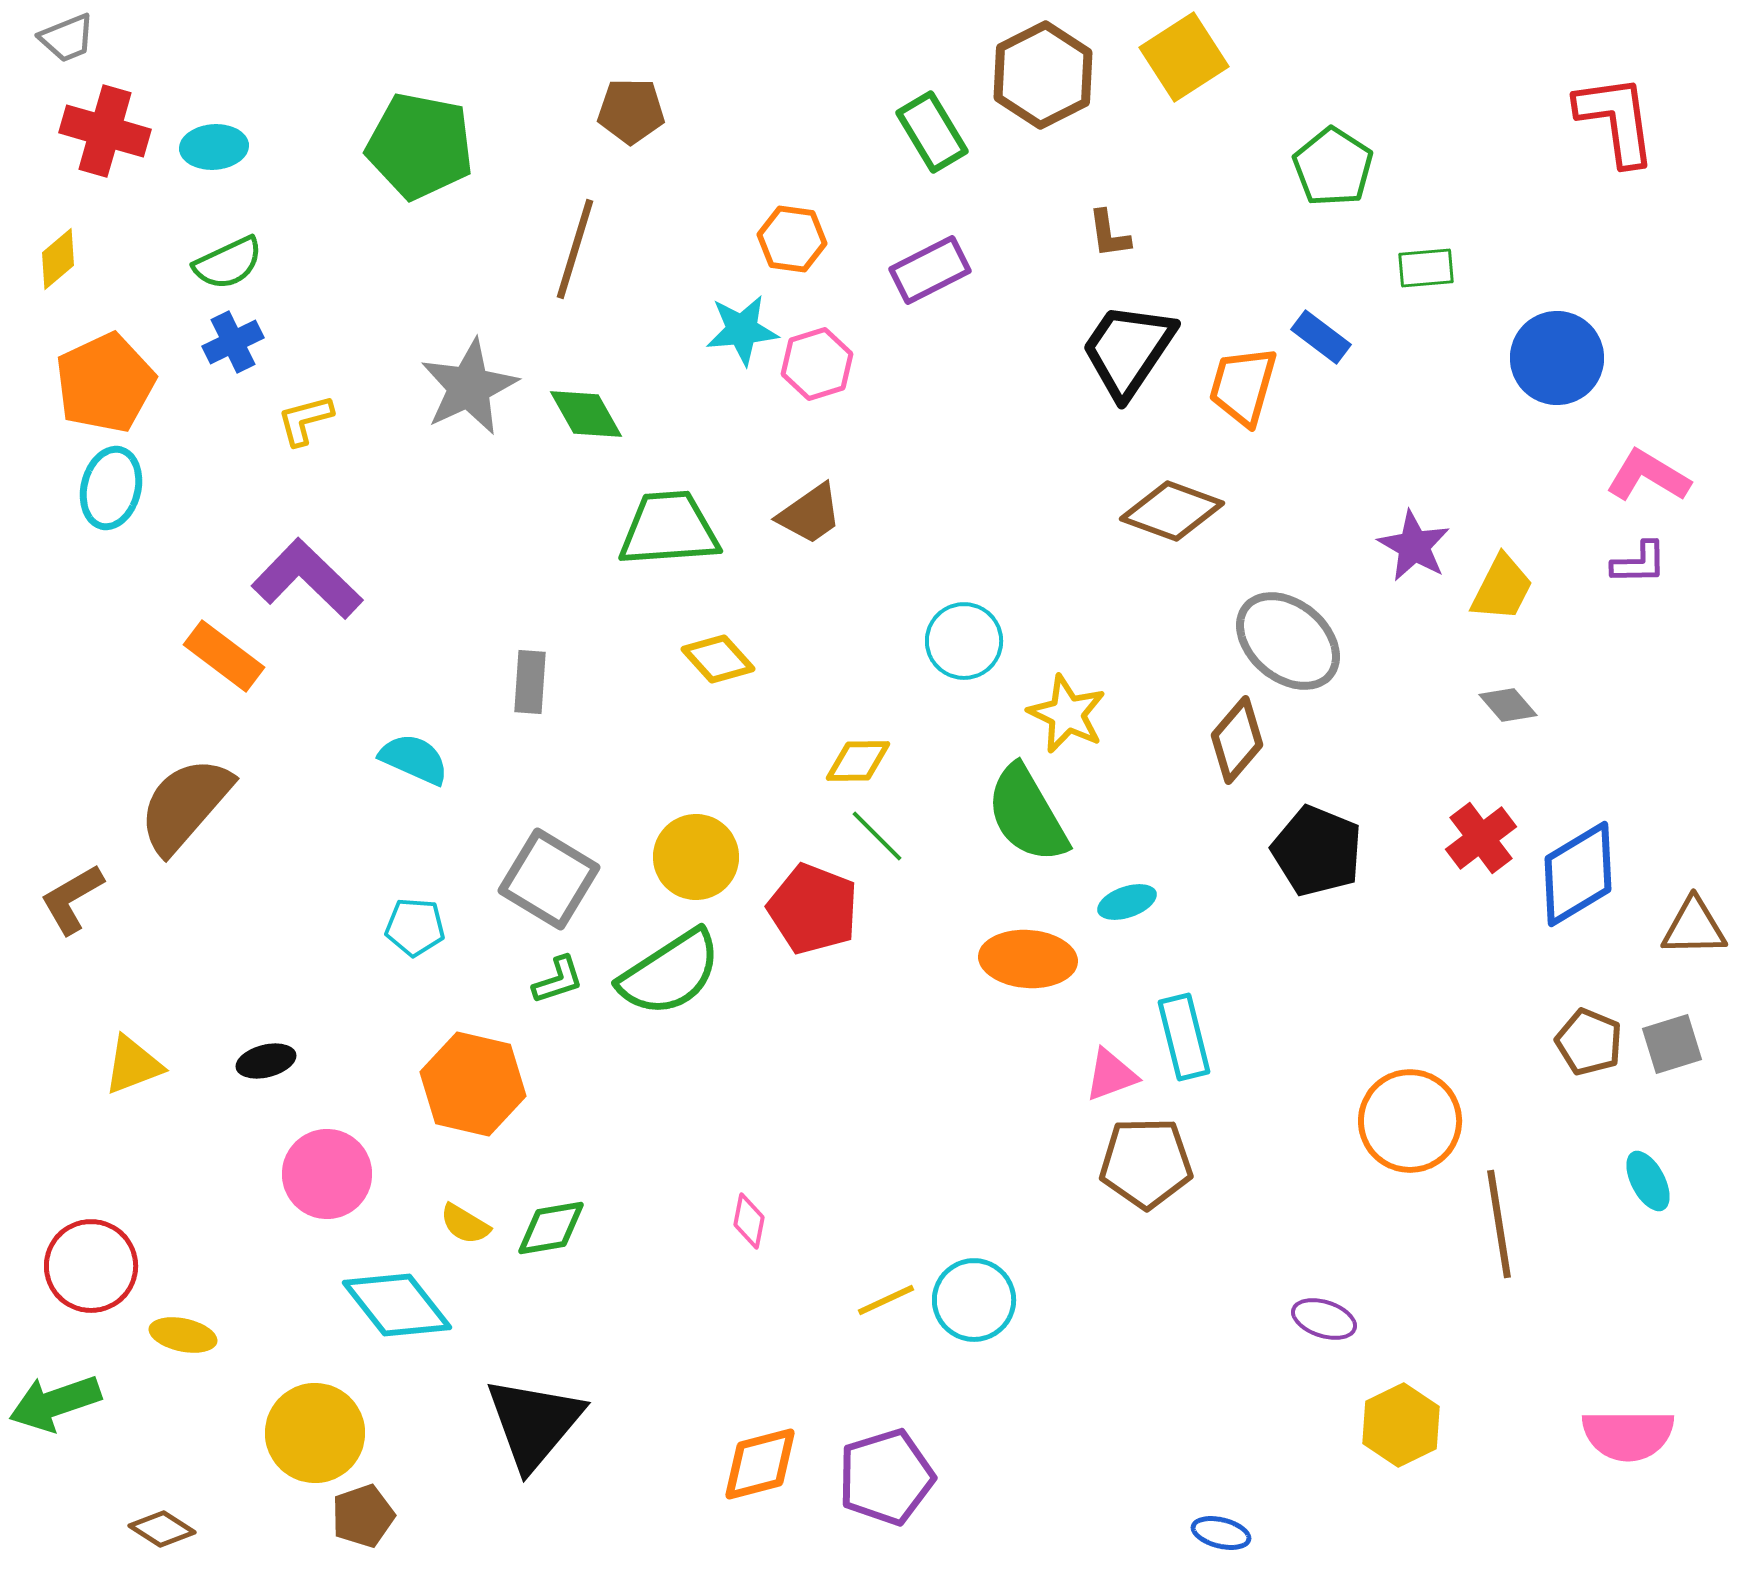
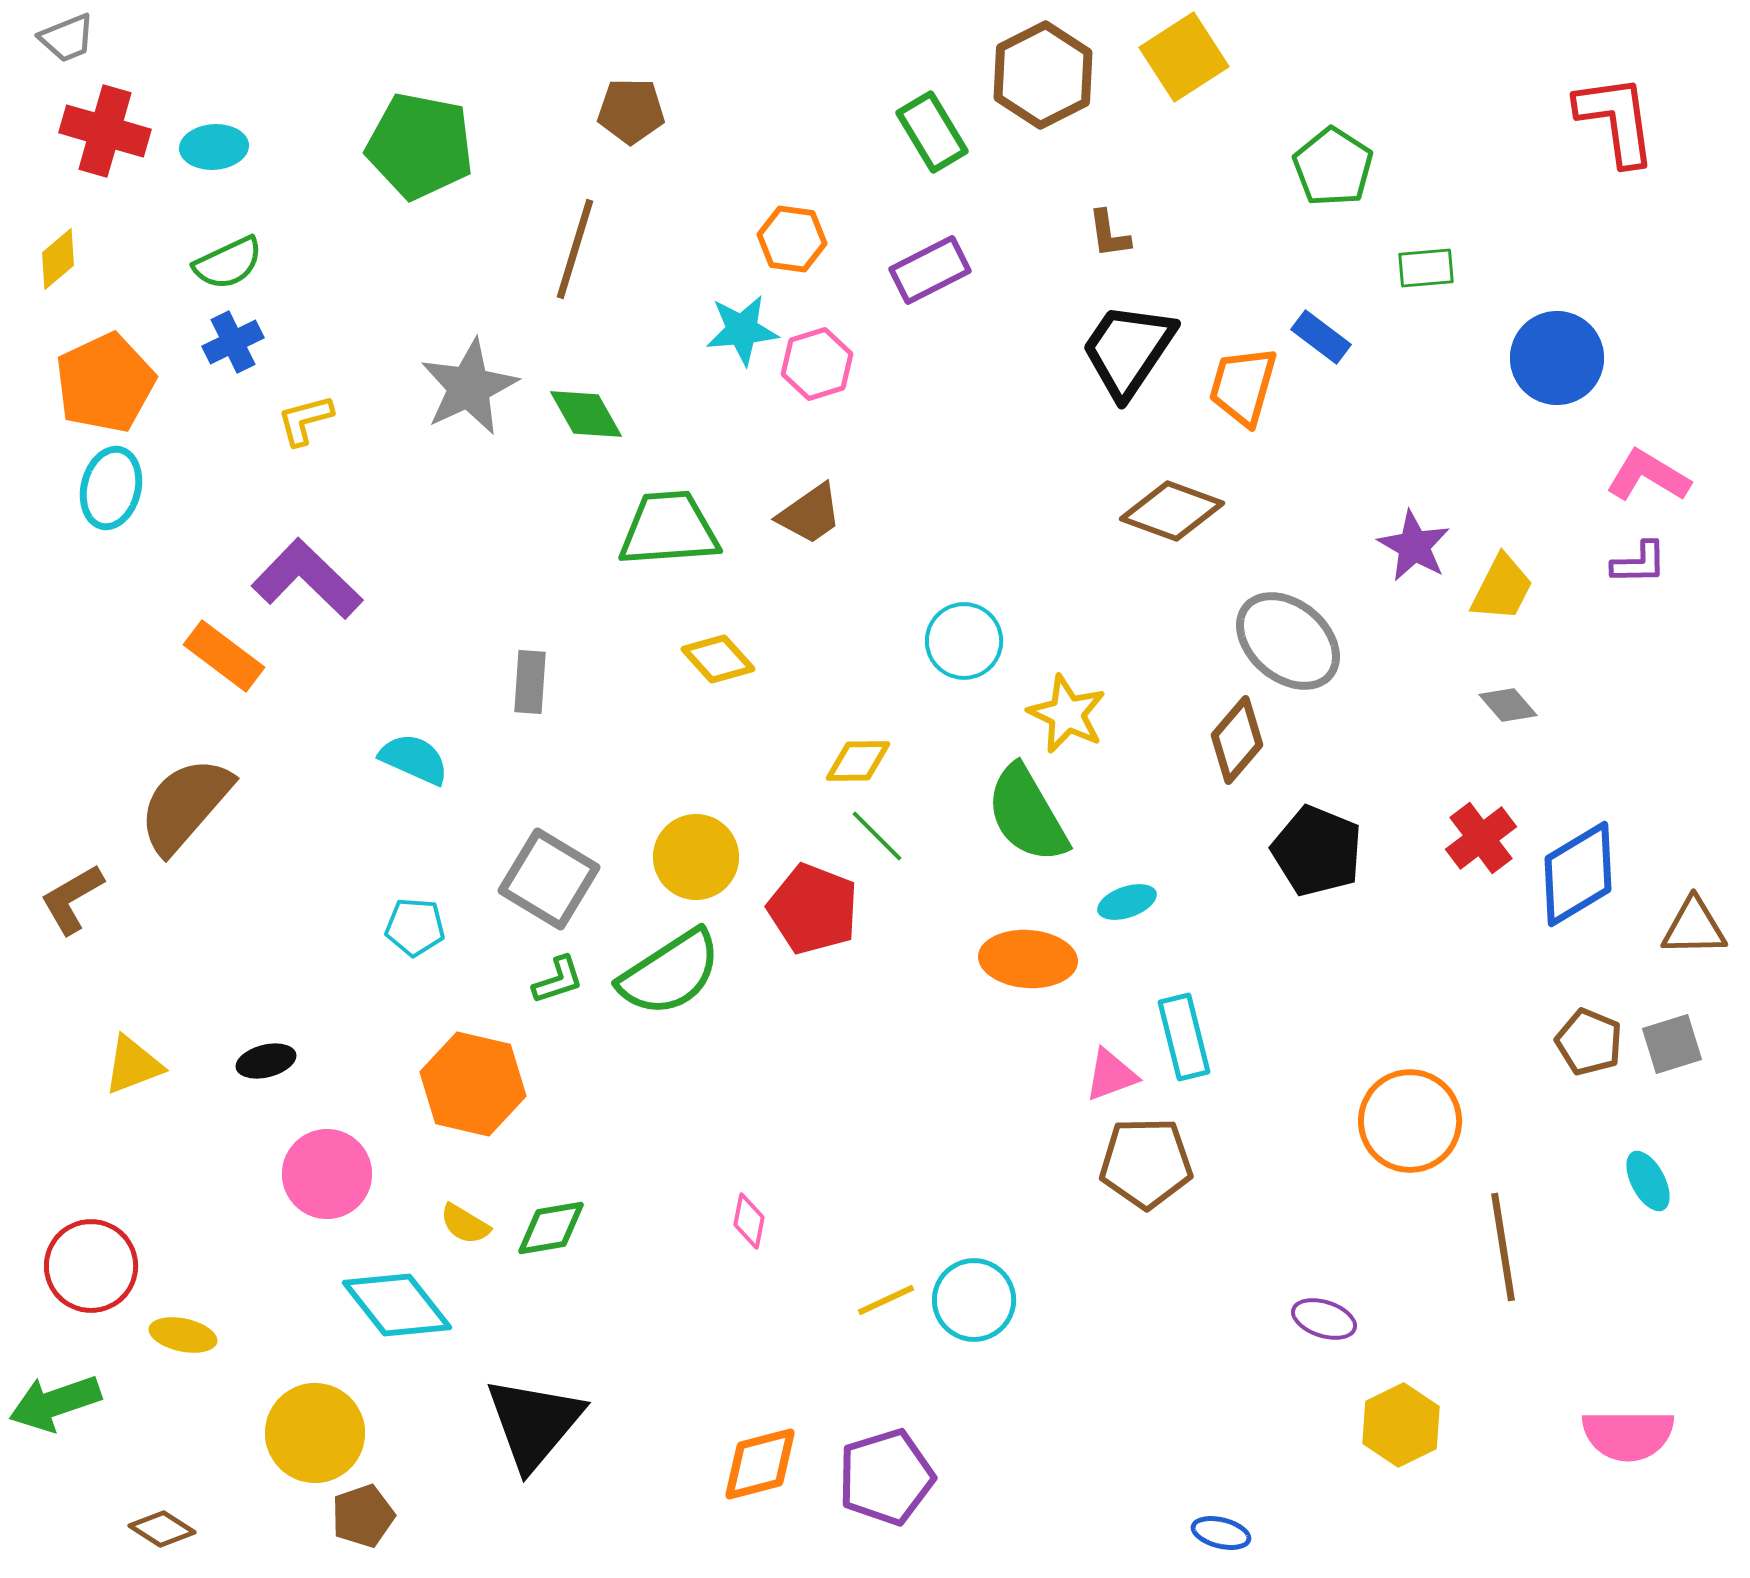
brown line at (1499, 1224): moved 4 px right, 23 px down
